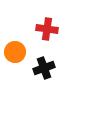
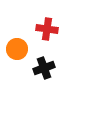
orange circle: moved 2 px right, 3 px up
